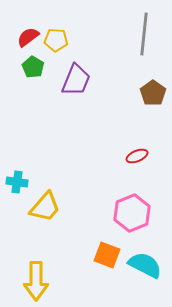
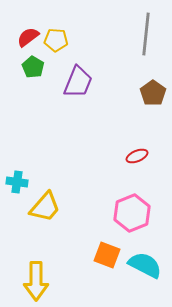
gray line: moved 2 px right
purple trapezoid: moved 2 px right, 2 px down
